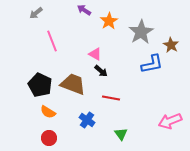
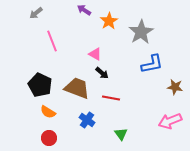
brown star: moved 4 px right, 42 px down; rotated 21 degrees counterclockwise
black arrow: moved 1 px right, 2 px down
brown trapezoid: moved 4 px right, 4 px down
